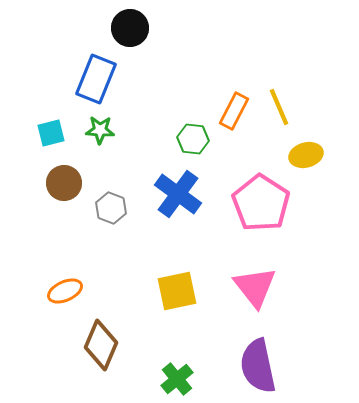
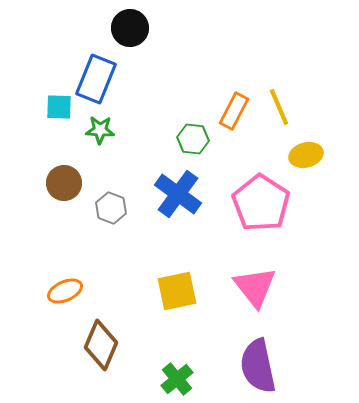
cyan square: moved 8 px right, 26 px up; rotated 16 degrees clockwise
